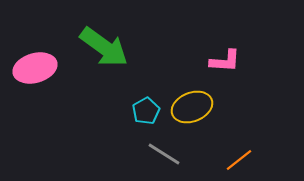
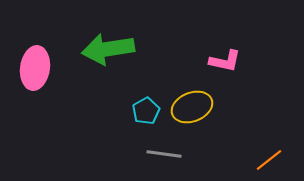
green arrow: moved 4 px right, 2 px down; rotated 135 degrees clockwise
pink L-shape: rotated 8 degrees clockwise
pink ellipse: rotated 66 degrees counterclockwise
gray line: rotated 24 degrees counterclockwise
orange line: moved 30 px right
